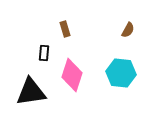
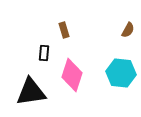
brown rectangle: moved 1 px left, 1 px down
